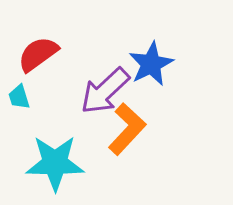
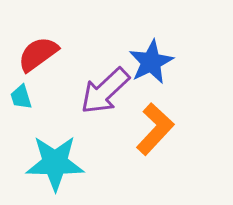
blue star: moved 2 px up
cyan trapezoid: moved 2 px right
orange L-shape: moved 28 px right
